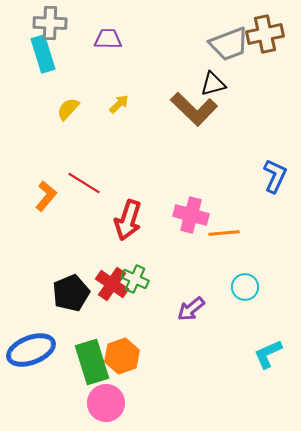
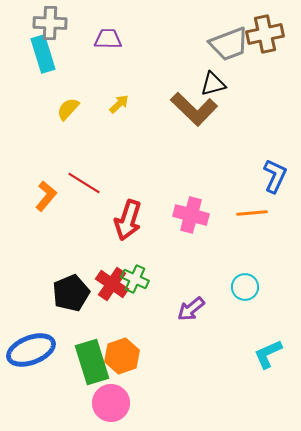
orange line: moved 28 px right, 20 px up
pink circle: moved 5 px right
